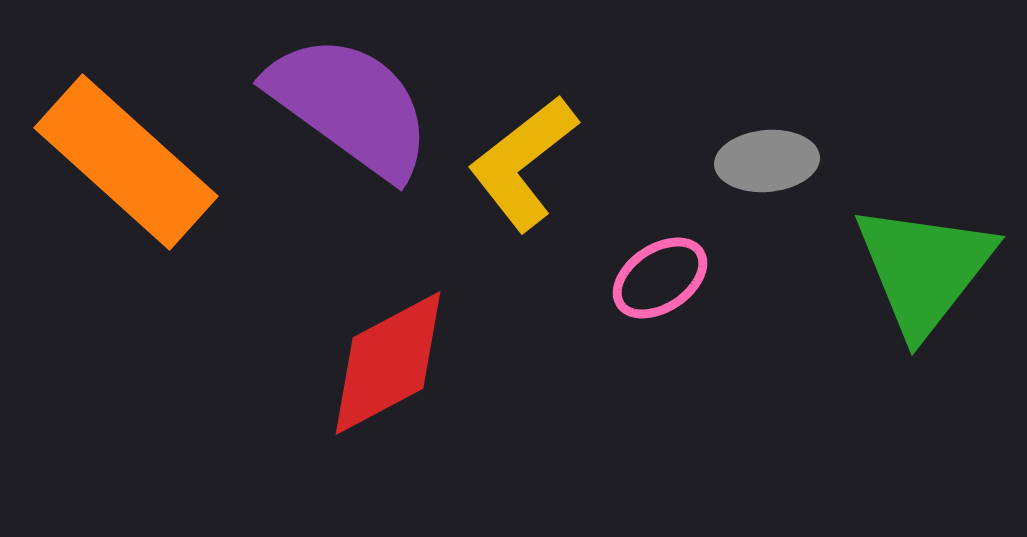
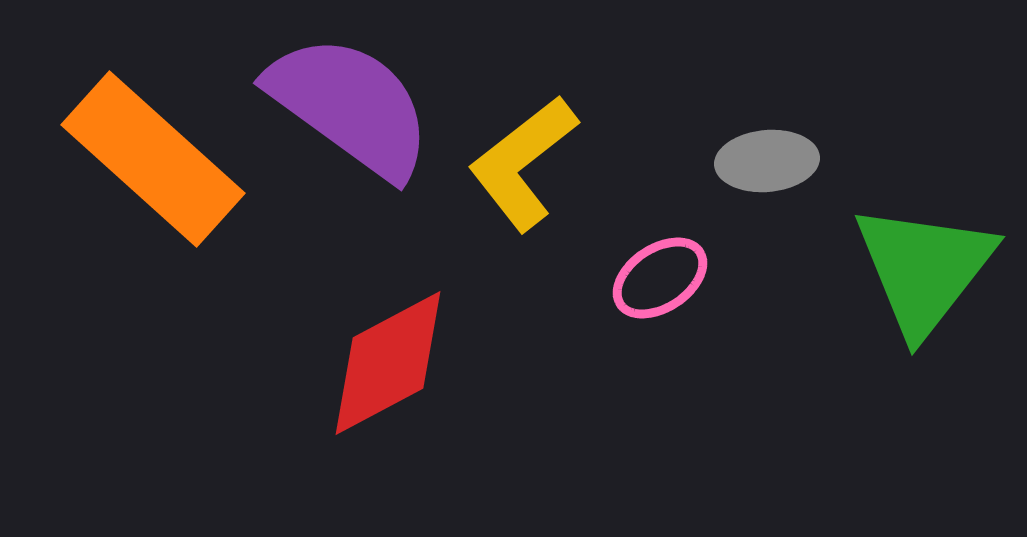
orange rectangle: moved 27 px right, 3 px up
